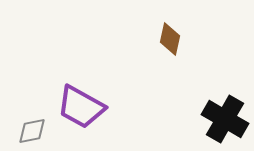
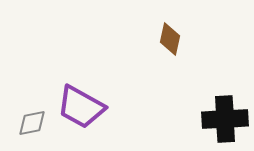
black cross: rotated 33 degrees counterclockwise
gray diamond: moved 8 px up
